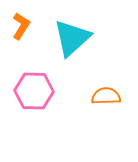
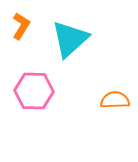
cyan triangle: moved 2 px left, 1 px down
orange semicircle: moved 9 px right, 4 px down
